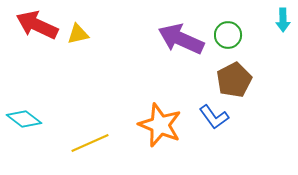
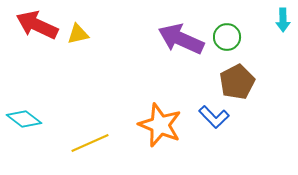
green circle: moved 1 px left, 2 px down
brown pentagon: moved 3 px right, 2 px down
blue L-shape: rotated 8 degrees counterclockwise
